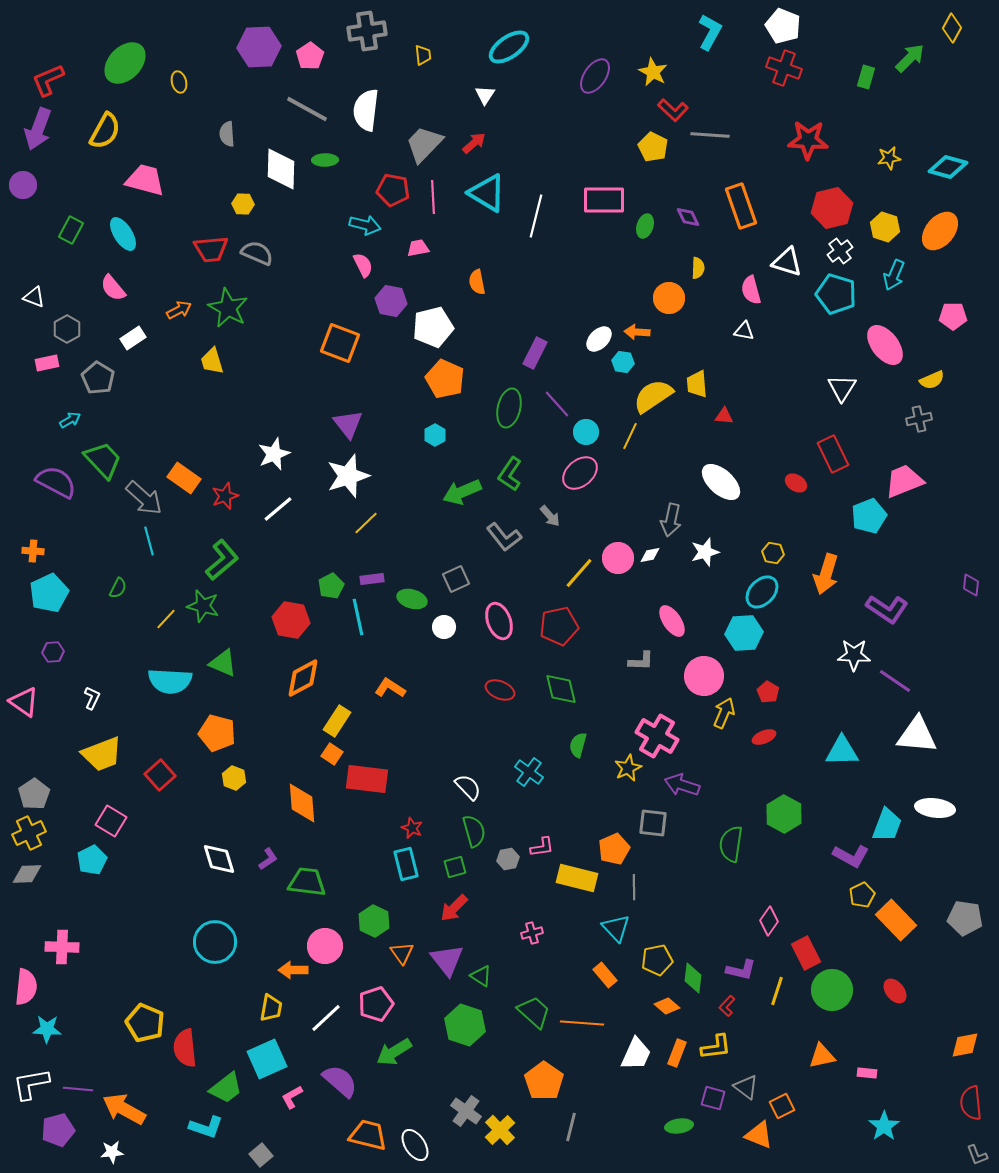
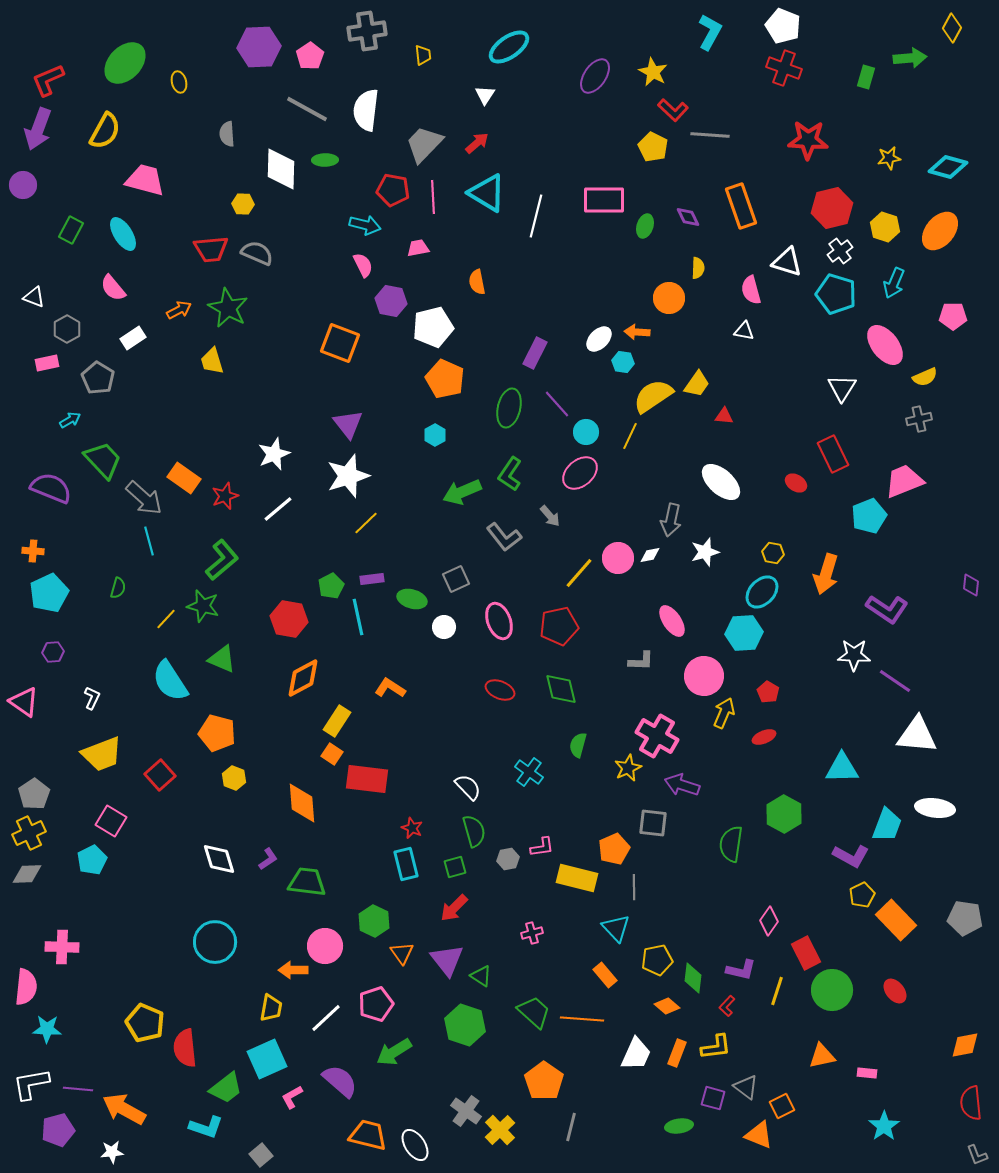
green arrow at (910, 58): rotated 40 degrees clockwise
red arrow at (474, 143): moved 3 px right
cyan arrow at (894, 275): moved 8 px down
yellow semicircle at (932, 380): moved 7 px left, 3 px up
yellow trapezoid at (697, 384): rotated 140 degrees counterclockwise
purple semicircle at (56, 482): moved 5 px left, 6 px down; rotated 6 degrees counterclockwise
green semicircle at (118, 588): rotated 10 degrees counterclockwise
red hexagon at (291, 620): moved 2 px left, 1 px up
green triangle at (223, 663): moved 1 px left, 4 px up
cyan semicircle at (170, 681): rotated 54 degrees clockwise
cyan triangle at (842, 751): moved 17 px down
orange line at (582, 1023): moved 4 px up
